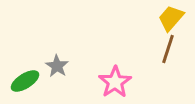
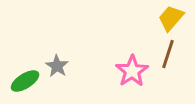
brown line: moved 5 px down
pink star: moved 17 px right, 11 px up
